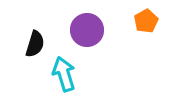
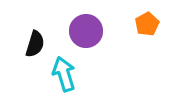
orange pentagon: moved 1 px right, 3 px down
purple circle: moved 1 px left, 1 px down
